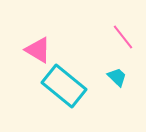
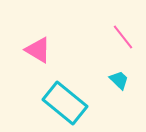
cyan trapezoid: moved 2 px right, 3 px down
cyan rectangle: moved 1 px right, 17 px down
